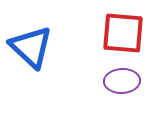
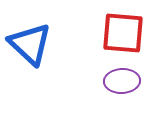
blue triangle: moved 1 px left, 3 px up
